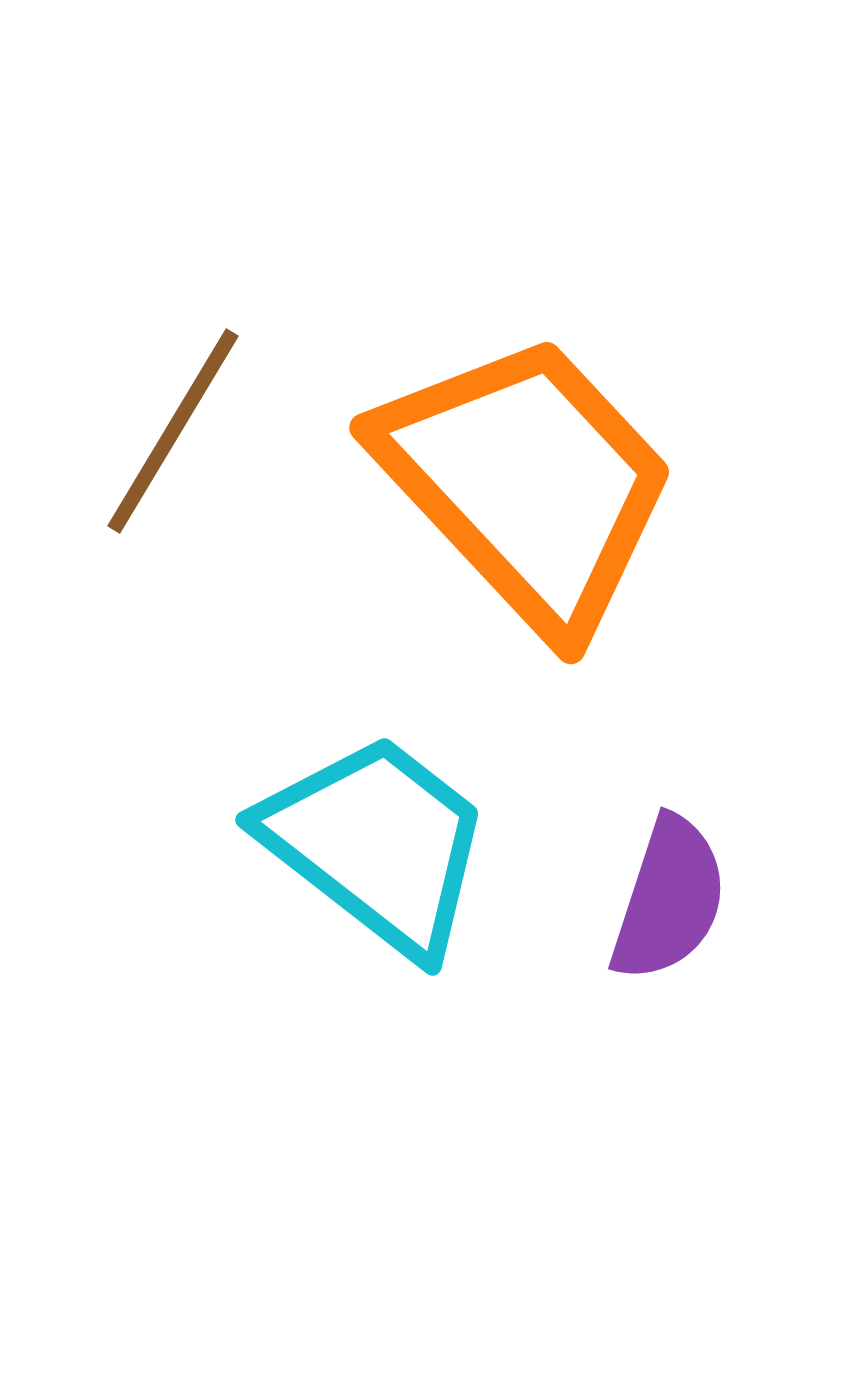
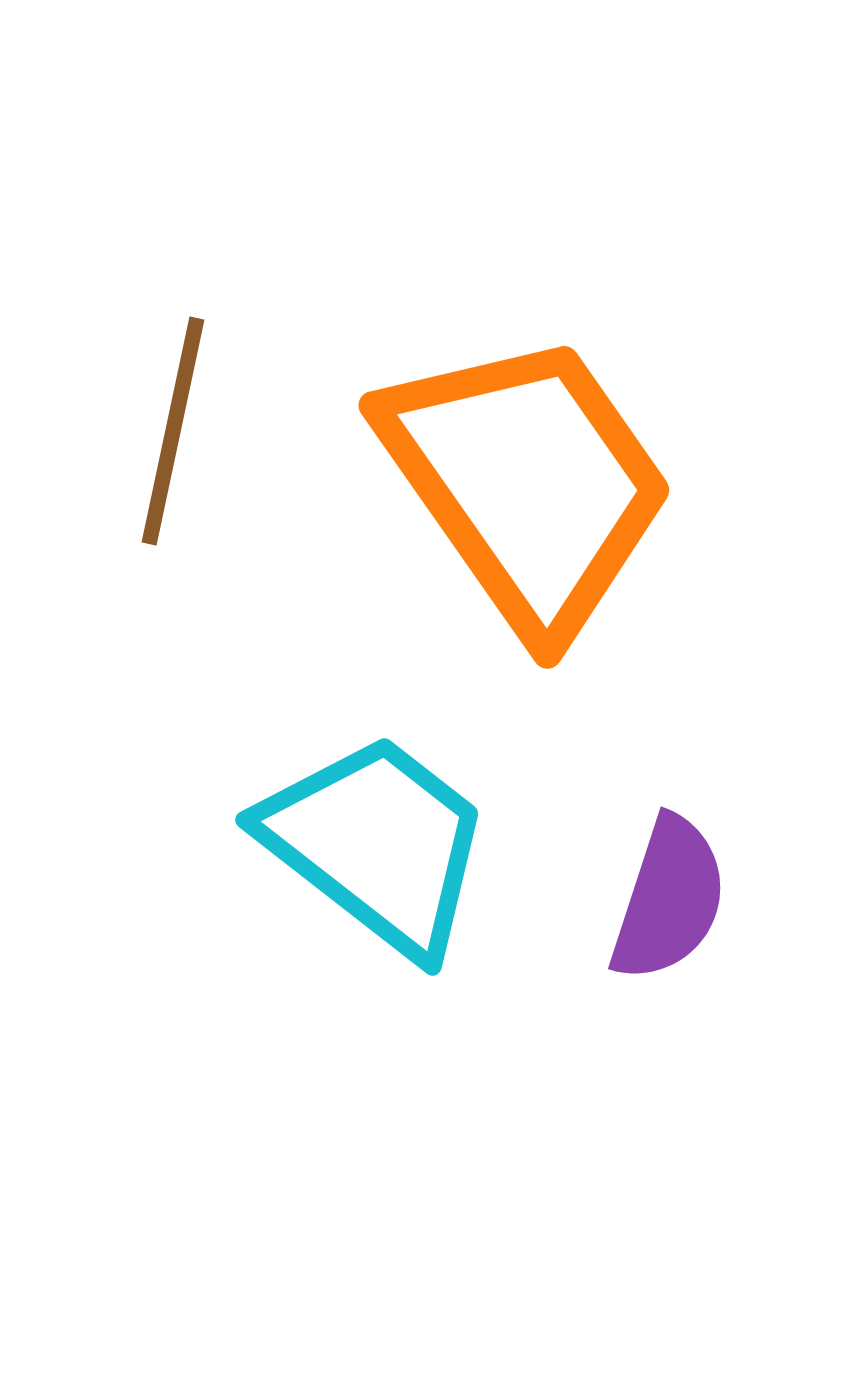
brown line: rotated 19 degrees counterclockwise
orange trapezoid: rotated 8 degrees clockwise
